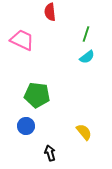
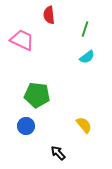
red semicircle: moved 1 px left, 3 px down
green line: moved 1 px left, 5 px up
yellow semicircle: moved 7 px up
black arrow: moved 8 px right; rotated 28 degrees counterclockwise
